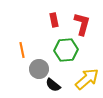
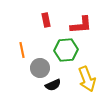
red rectangle: moved 8 px left
red L-shape: moved 1 px left, 1 px down; rotated 70 degrees clockwise
gray circle: moved 1 px right, 1 px up
yellow arrow: rotated 110 degrees clockwise
black semicircle: rotated 63 degrees counterclockwise
